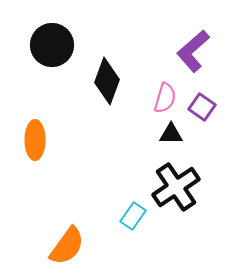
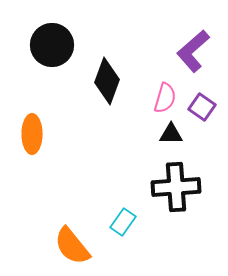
orange ellipse: moved 3 px left, 6 px up
black cross: rotated 30 degrees clockwise
cyan rectangle: moved 10 px left, 6 px down
orange semicircle: moved 5 px right; rotated 105 degrees clockwise
